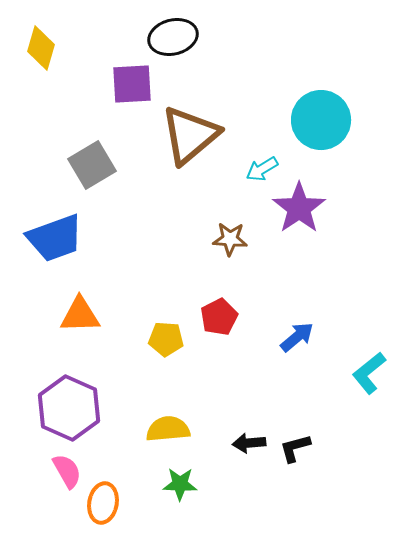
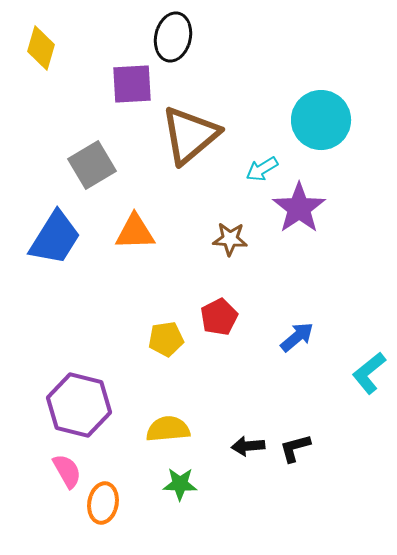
black ellipse: rotated 63 degrees counterclockwise
blue trapezoid: rotated 38 degrees counterclockwise
orange triangle: moved 55 px right, 83 px up
yellow pentagon: rotated 12 degrees counterclockwise
purple hexagon: moved 10 px right, 3 px up; rotated 10 degrees counterclockwise
black arrow: moved 1 px left, 3 px down
